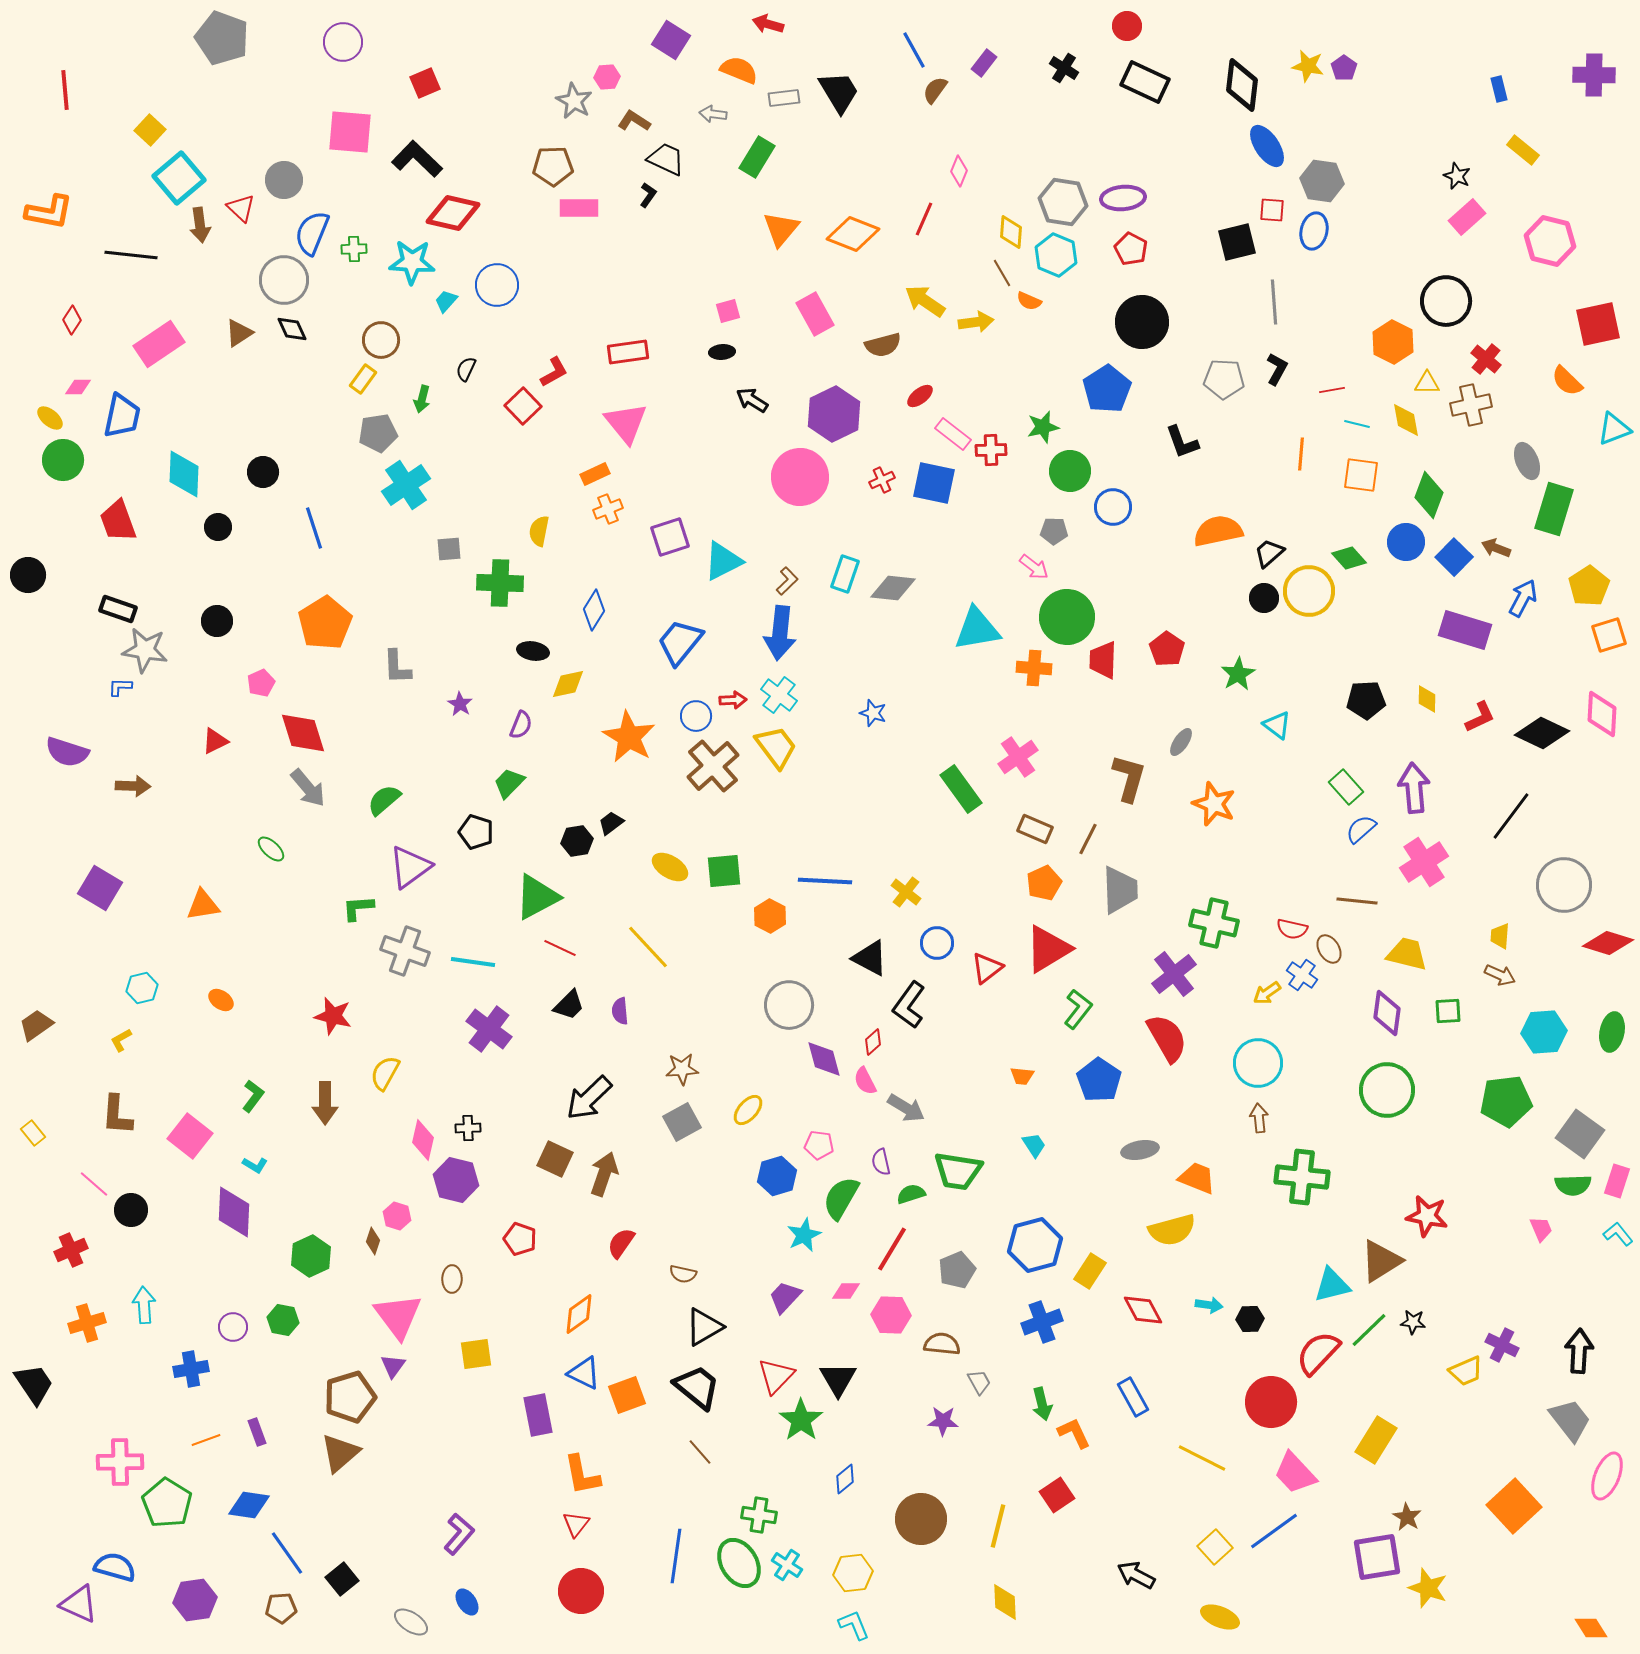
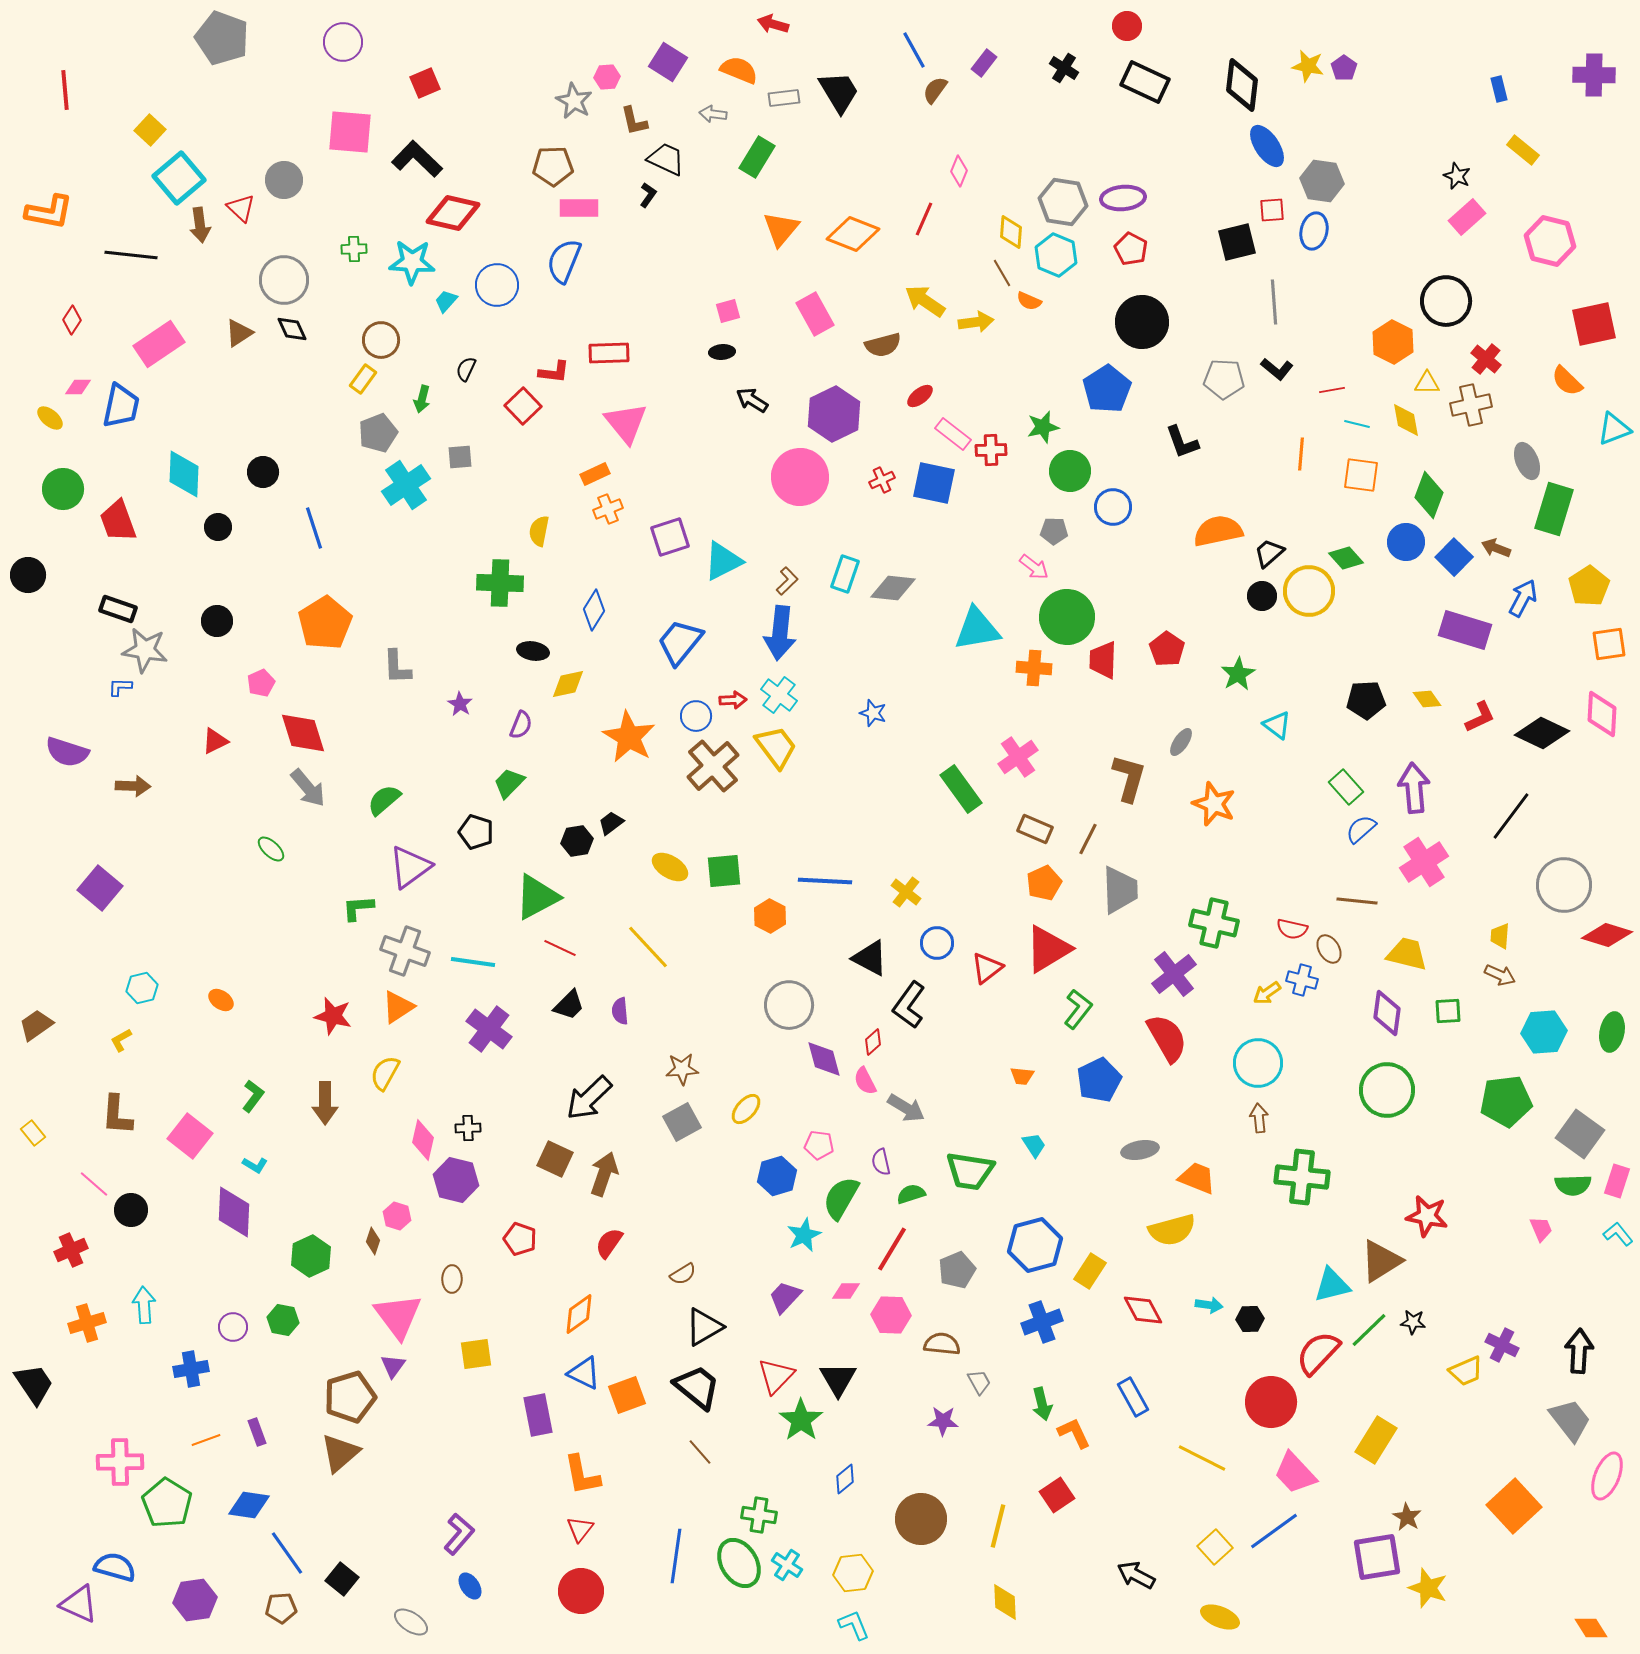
red arrow at (768, 24): moved 5 px right
purple square at (671, 40): moved 3 px left, 22 px down
brown L-shape at (634, 121): rotated 136 degrees counterclockwise
red square at (1272, 210): rotated 8 degrees counterclockwise
blue semicircle at (312, 233): moved 252 px right, 28 px down
red square at (1598, 324): moved 4 px left
red rectangle at (628, 352): moved 19 px left, 1 px down; rotated 6 degrees clockwise
black L-shape at (1277, 369): rotated 100 degrees clockwise
red L-shape at (554, 372): rotated 36 degrees clockwise
blue trapezoid at (122, 416): moved 1 px left, 10 px up
gray pentagon at (378, 433): rotated 12 degrees counterclockwise
green circle at (63, 460): moved 29 px down
gray square at (449, 549): moved 11 px right, 92 px up
green diamond at (1349, 558): moved 3 px left
black circle at (1264, 598): moved 2 px left, 2 px up
orange square at (1609, 635): moved 9 px down; rotated 9 degrees clockwise
yellow diamond at (1427, 699): rotated 36 degrees counterclockwise
purple square at (100, 888): rotated 9 degrees clockwise
orange triangle at (203, 905): moved 195 px right, 102 px down; rotated 24 degrees counterclockwise
red diamond at (1608, 943): moved 1 px left, 8 px up
blue cross at (1302, 975): moved 5 px down; rotated 20 degrees counterclockwise
blue pentagon at (1099, 1080): rotated 12 degrees clockwise
yellow ellipse at (748, 1110): moved 2 px left, 1 px up
green trapezoid at (958, 1171): moved 12 px right
red semicircle at (621, 1243): moved 12 px left
brown semicircle at (683, 1274): rotated 44 degrees counterclockwise
red triangle at (576, 1524): moved 4 px right, 5 px down
black square at (342, 1579): rotated 12 degrees counterclockwise
blue ellipse at (467, 1602): moved 3 px right, 16 px up
